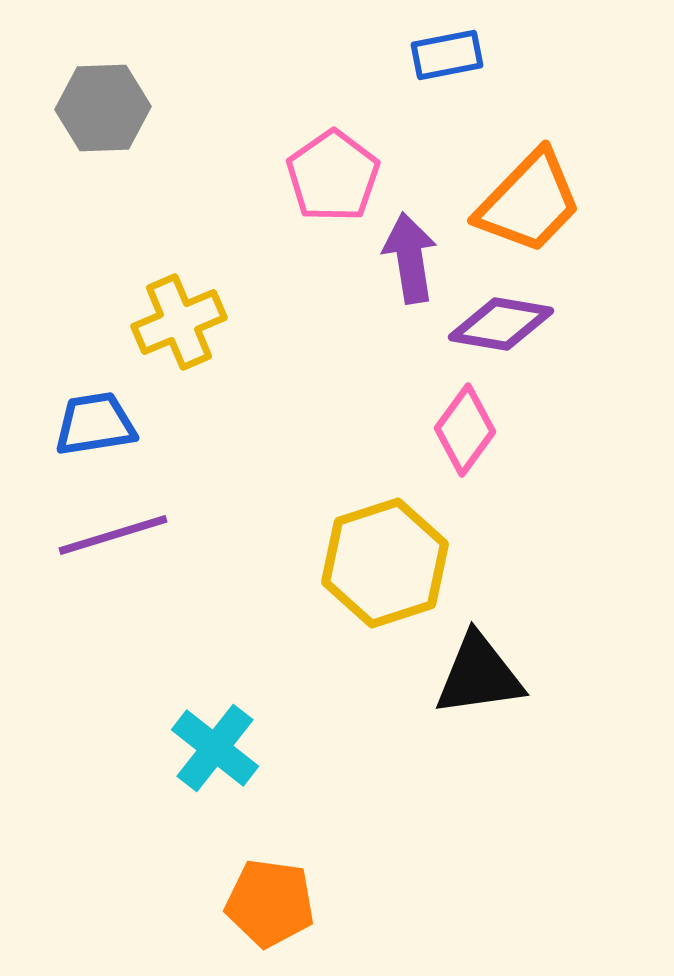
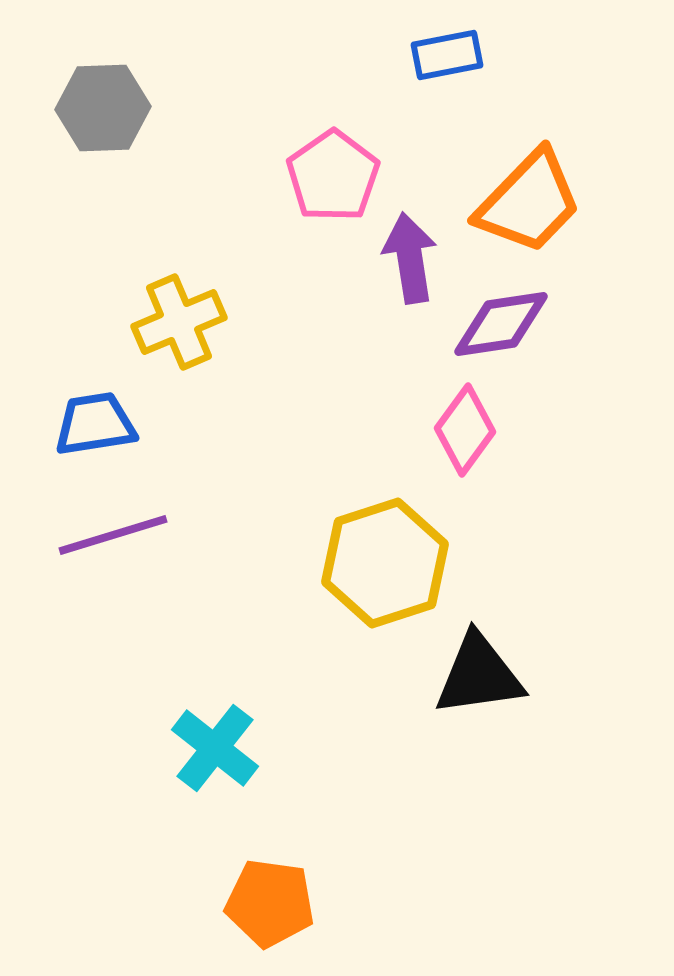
purple diamond: rotated 18 degrees counterclockwise
